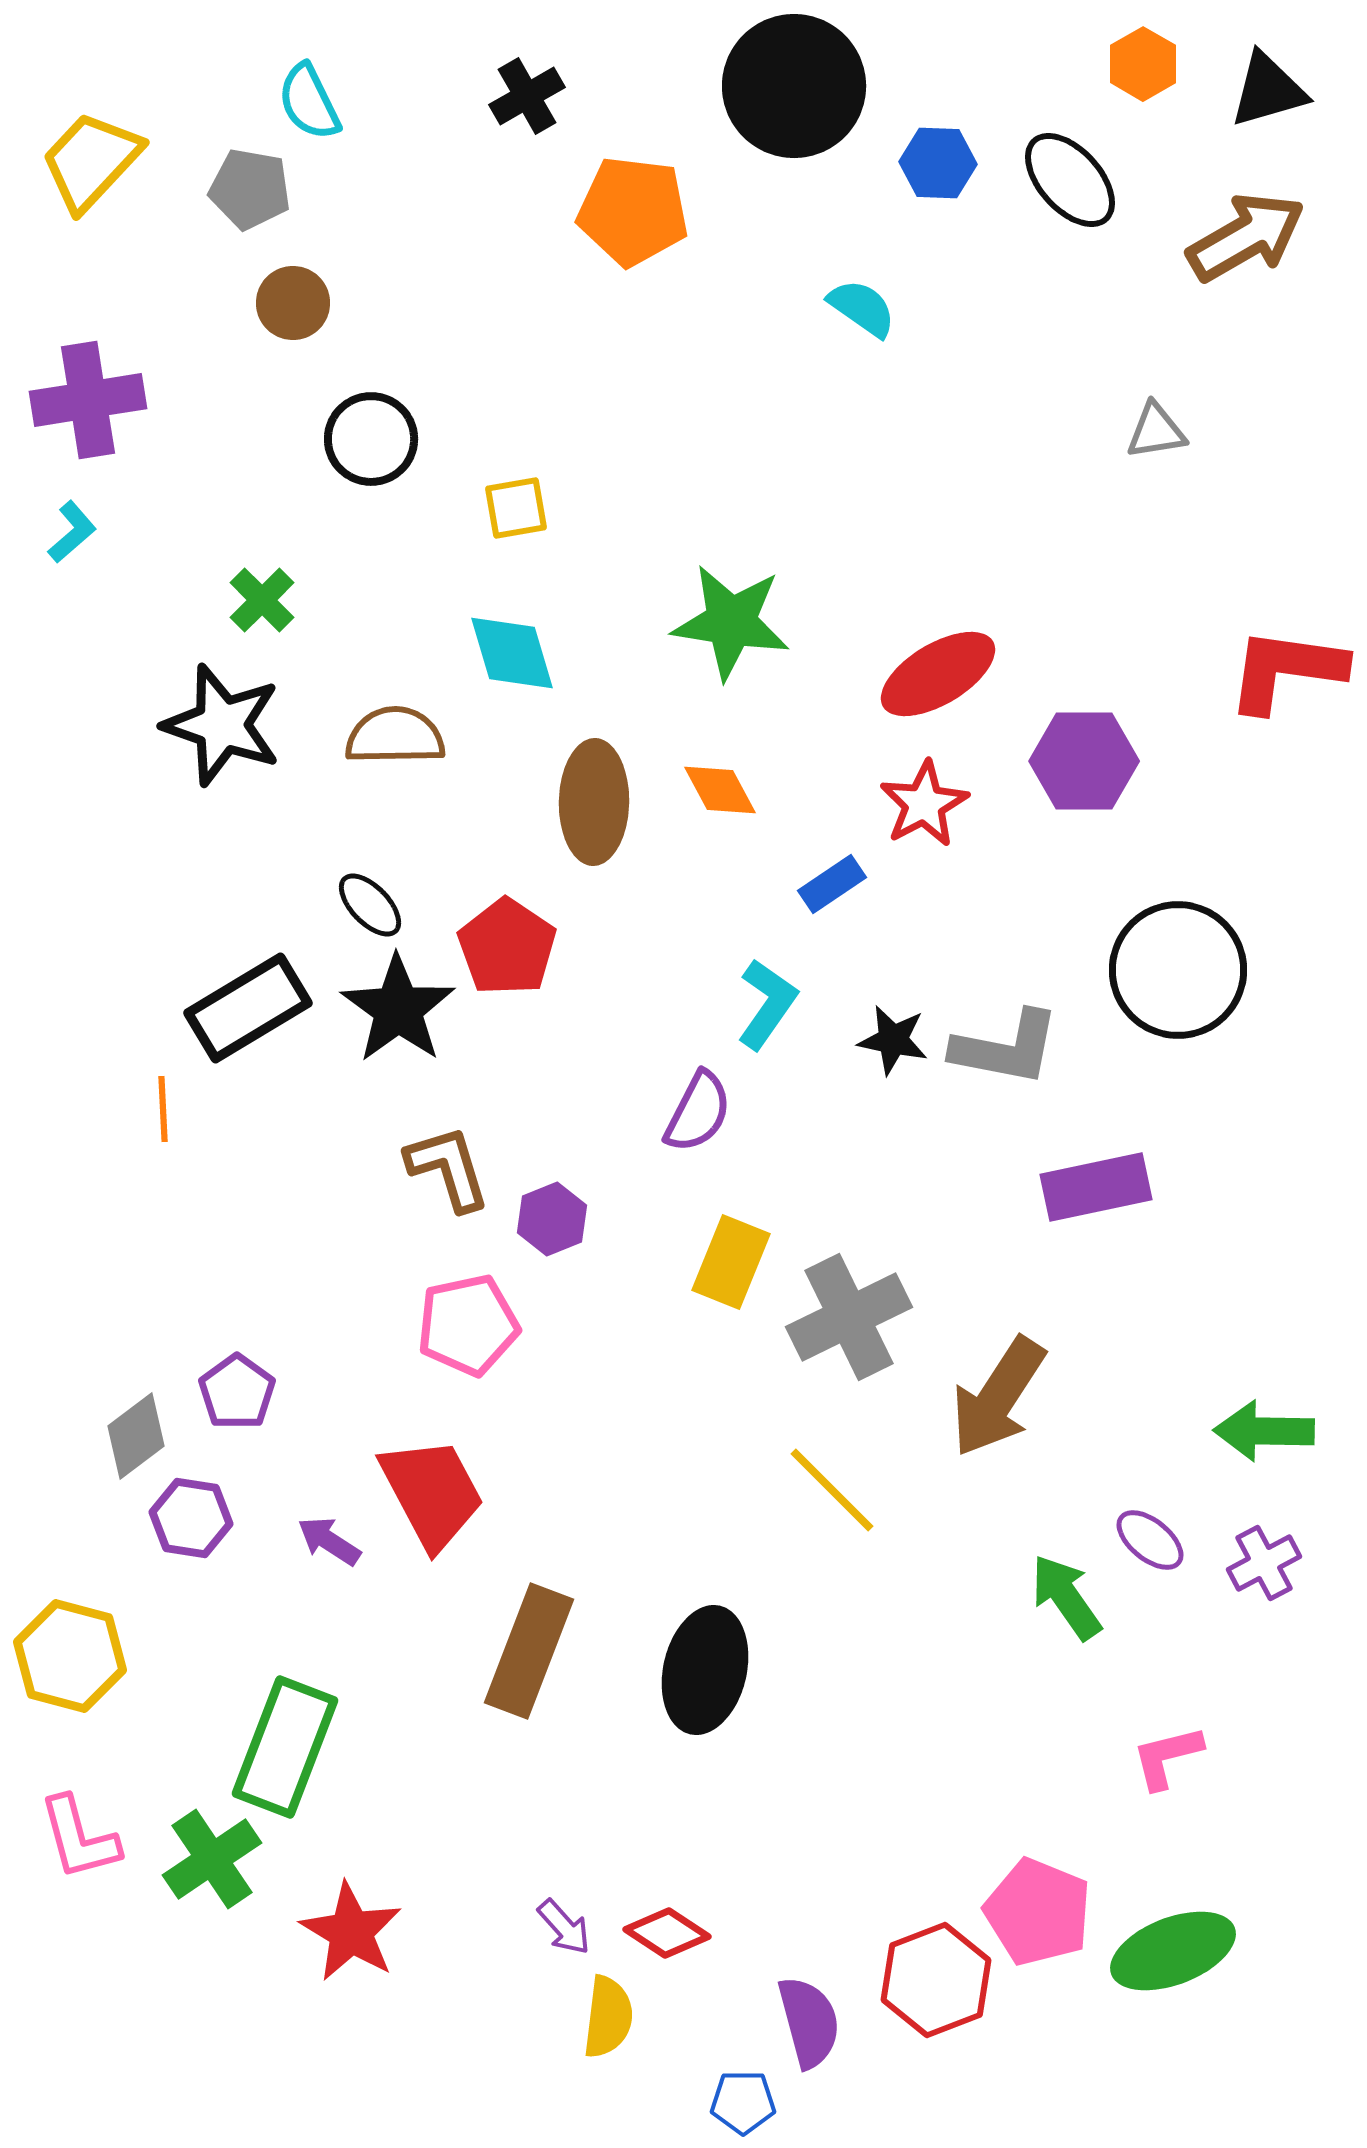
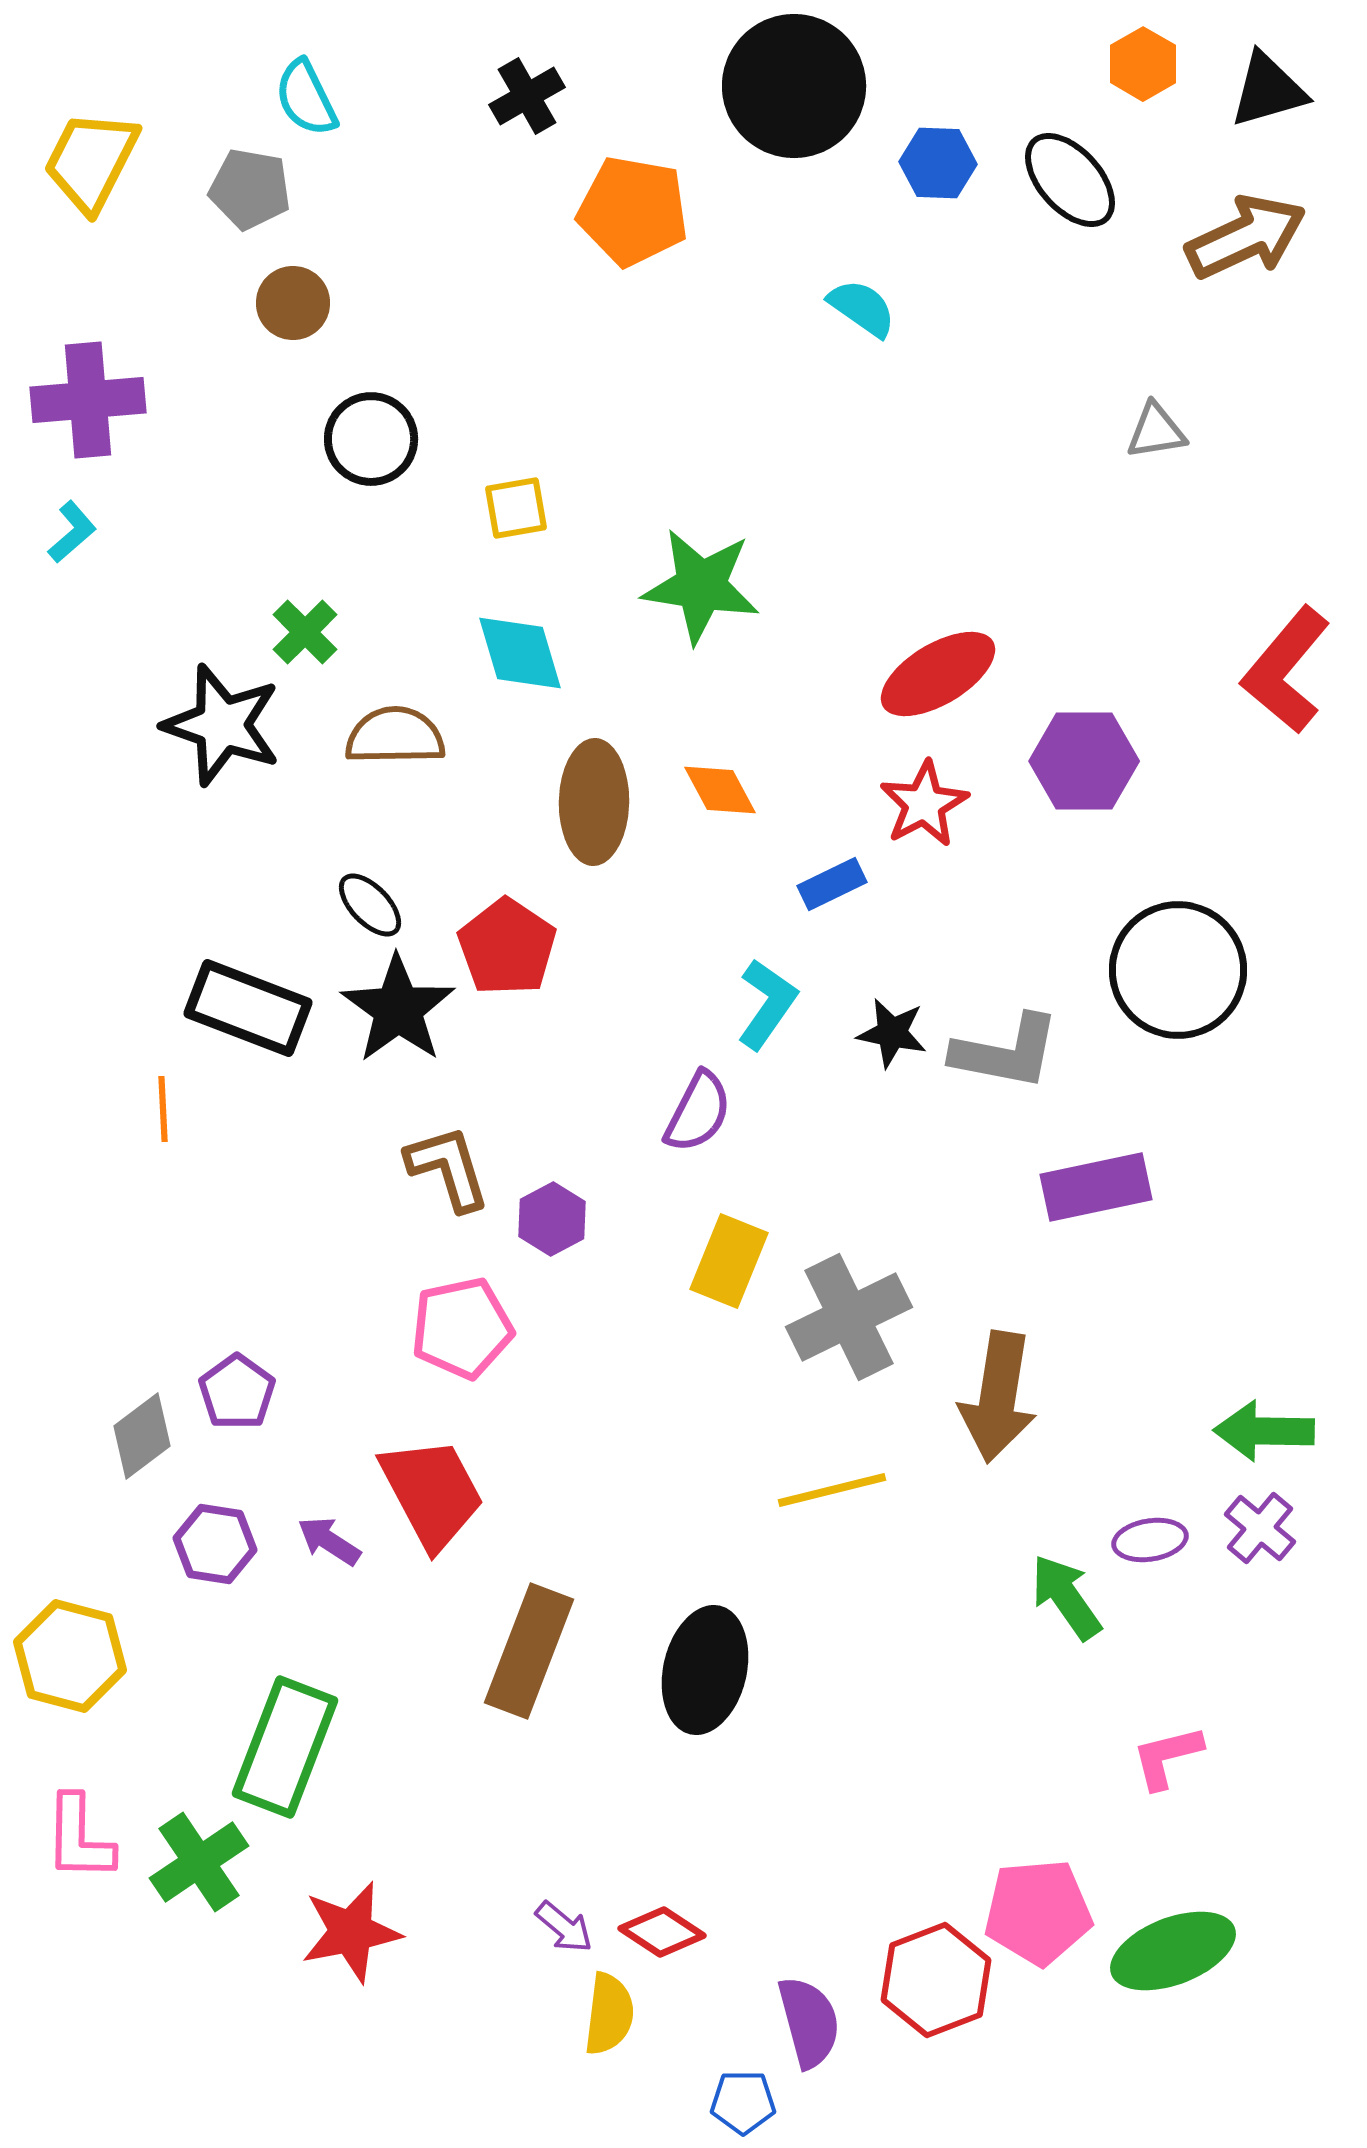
cyan semicircle at (309, 102): moved 3 px left, 4 px up
yellow trapezoid at (91, 161): rotated 16 degrees counterclockwise
orange pentagon at (633, 211): rotated 3 degrees clockwise
brown arrow at (1246, 237): rotated 5 degrees clockwise
purple cross at (88, 400): rotated 4 degrees clockwise
green cross at (262, 600): moved 43 px right, 32 px down
green star at (731, 622): moved 30 px left, 36 px up
cyan diamond at (512, 653): moved 8 px right
red L-shape at (1286, 670): rotated 58 degrees counterclockwise
blue rectangle at (832, 884): rotated 8 degrees clockwise
black rectangle at (248, 1008): rotated 52 degrees clockwise
black star at (893, 1040): moved 1 px left, 7 px up
gray L-shape at (1006, 1048): moved 4 px down
purple hexagon at (552, 1219): rotated 6 degrees counterclockwise
yellow rectangle at (731, 1262): moved 2 px left, 1 px up
pink pentagon at (468, 1325): moved 6 px left, 3 px down
brown arrow at (998, 1397): rotated 24 degrees counterclockwise
gray diamond at (136, 1436): moved 6 px right
yellow line at (832, 1490): rotated 59 degrees counterclockwise
purple hexagon at (191, 1518): moved 24 px right, 26 px down
purple ellipse at (1150, 1540): rotated 48 degrees counterclockwise
purple cross at (1264, 1563): moved 4 px left, 35 px up; rotated 22 degrees counterclockwise
pink L-shape at (79, 1838): rotated 16 degrees clockwise
green cross at (212, 1859): moved 13 px left, 3 px down
pink pentagon at (1038, 1912): rotated 27 degrees counterclockwise
purple arrow at (564, 1927): rotated 8 degrees counterclockwise
red star at (351, 1932): rotated 30 degrees clockwise
red diamond at (667, 1933): moved 5 px left, 1 px up
yellow semicircle at (608, 2017): moved 1 px right, 3 px up
